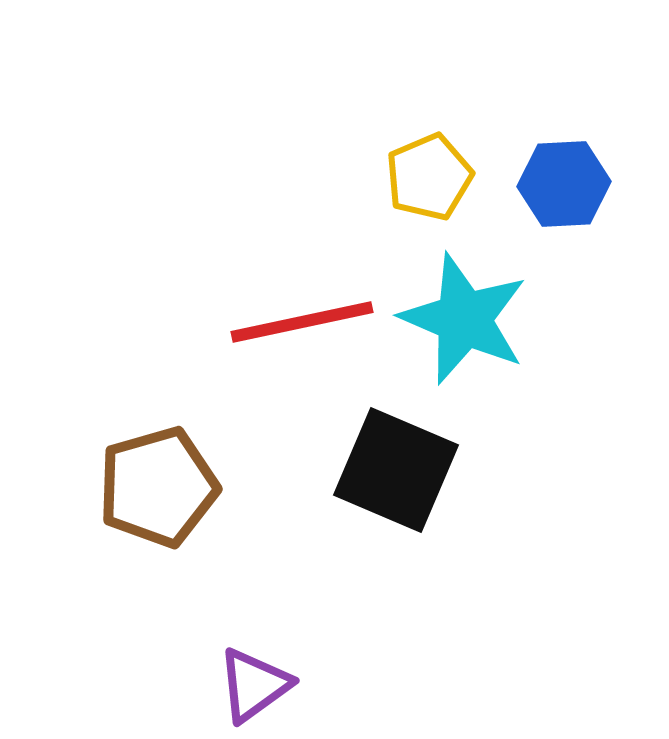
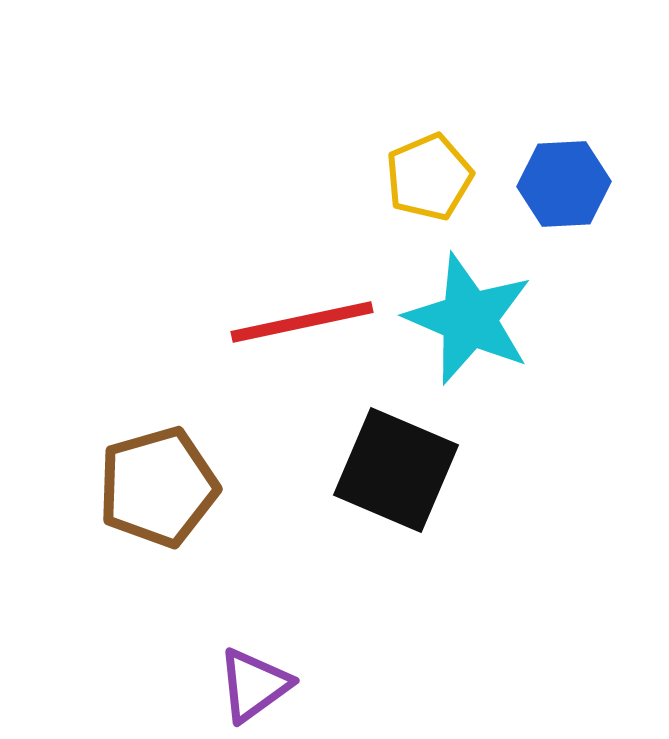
cyan star: moved 5 px right
